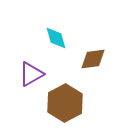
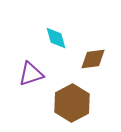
purple triangle: rotated 12 degrees clockwise
brown hexagon: moved 7 px right
